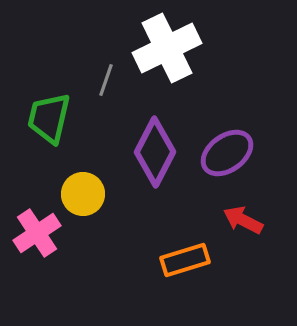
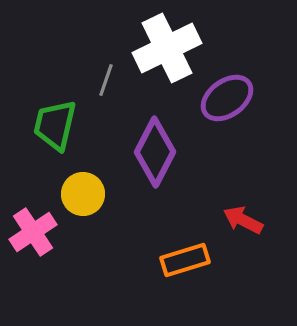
green trapezoid: moved 6 px right, 7 px down
purple ellipse: moved 55 px up
pink cross: moved 4 px left, 1 px up
